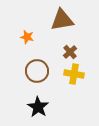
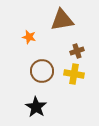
orange star: moved 2 px right
brown cross: moved 7 px right, 1 px up; rotated 24 degrees clockwise
brown circle: moved 5 px right
black star: moved 2 px left
